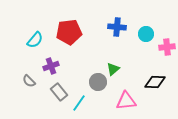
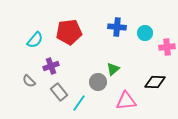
cyan circle: moved 1 px left, 1 px up
